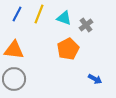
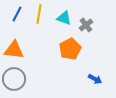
yellow line: rotated 12 degrees counterclockwise
orange pentagon: moved 2 px right
